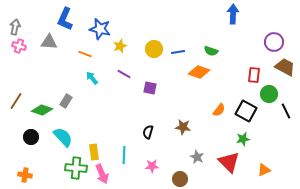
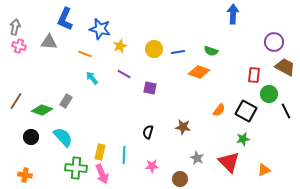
yellow rectangle: moved 6 px right; rotated 21 degrees clockwise
gray star: moved 1 px down
